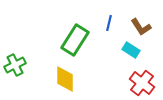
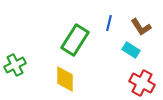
red cross: rotated 10 degrees counterclockwise
